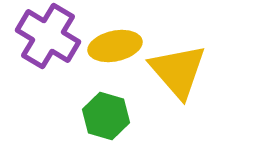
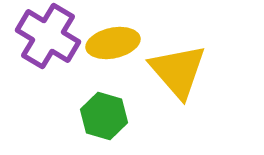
yellow ellipse: moved 2 px left, 3 px up
green hexagon: moved 2 px left
